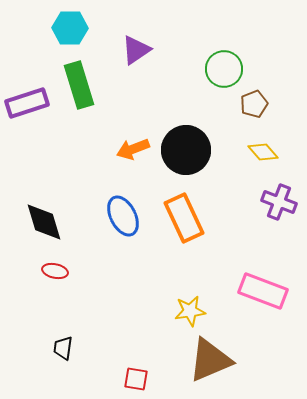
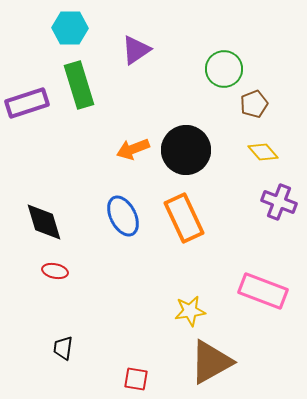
brown triangle: moved 1 px right, 2 px down; rotated 6 degrees counterclockwise
